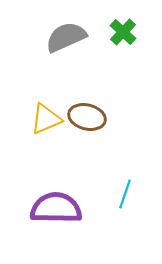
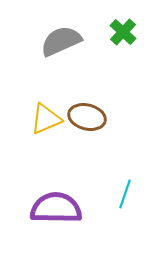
gray semicircle: moved 5 px left, 4 px down
